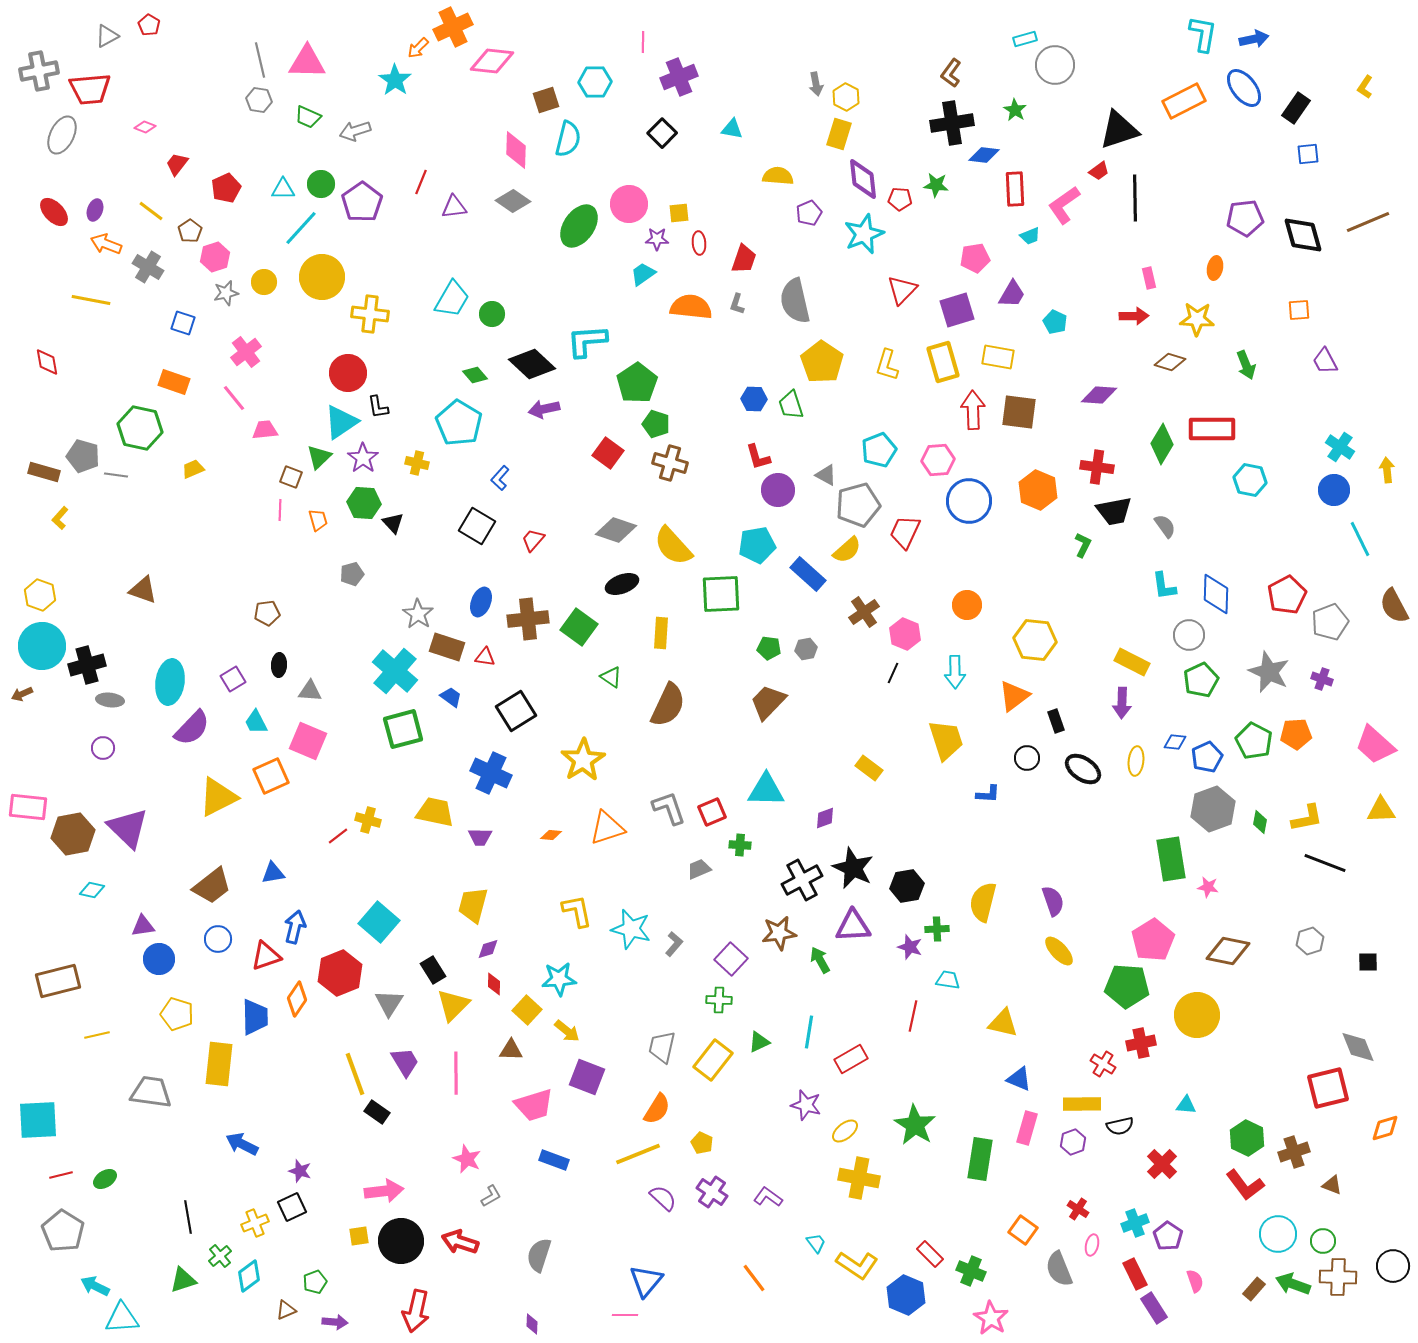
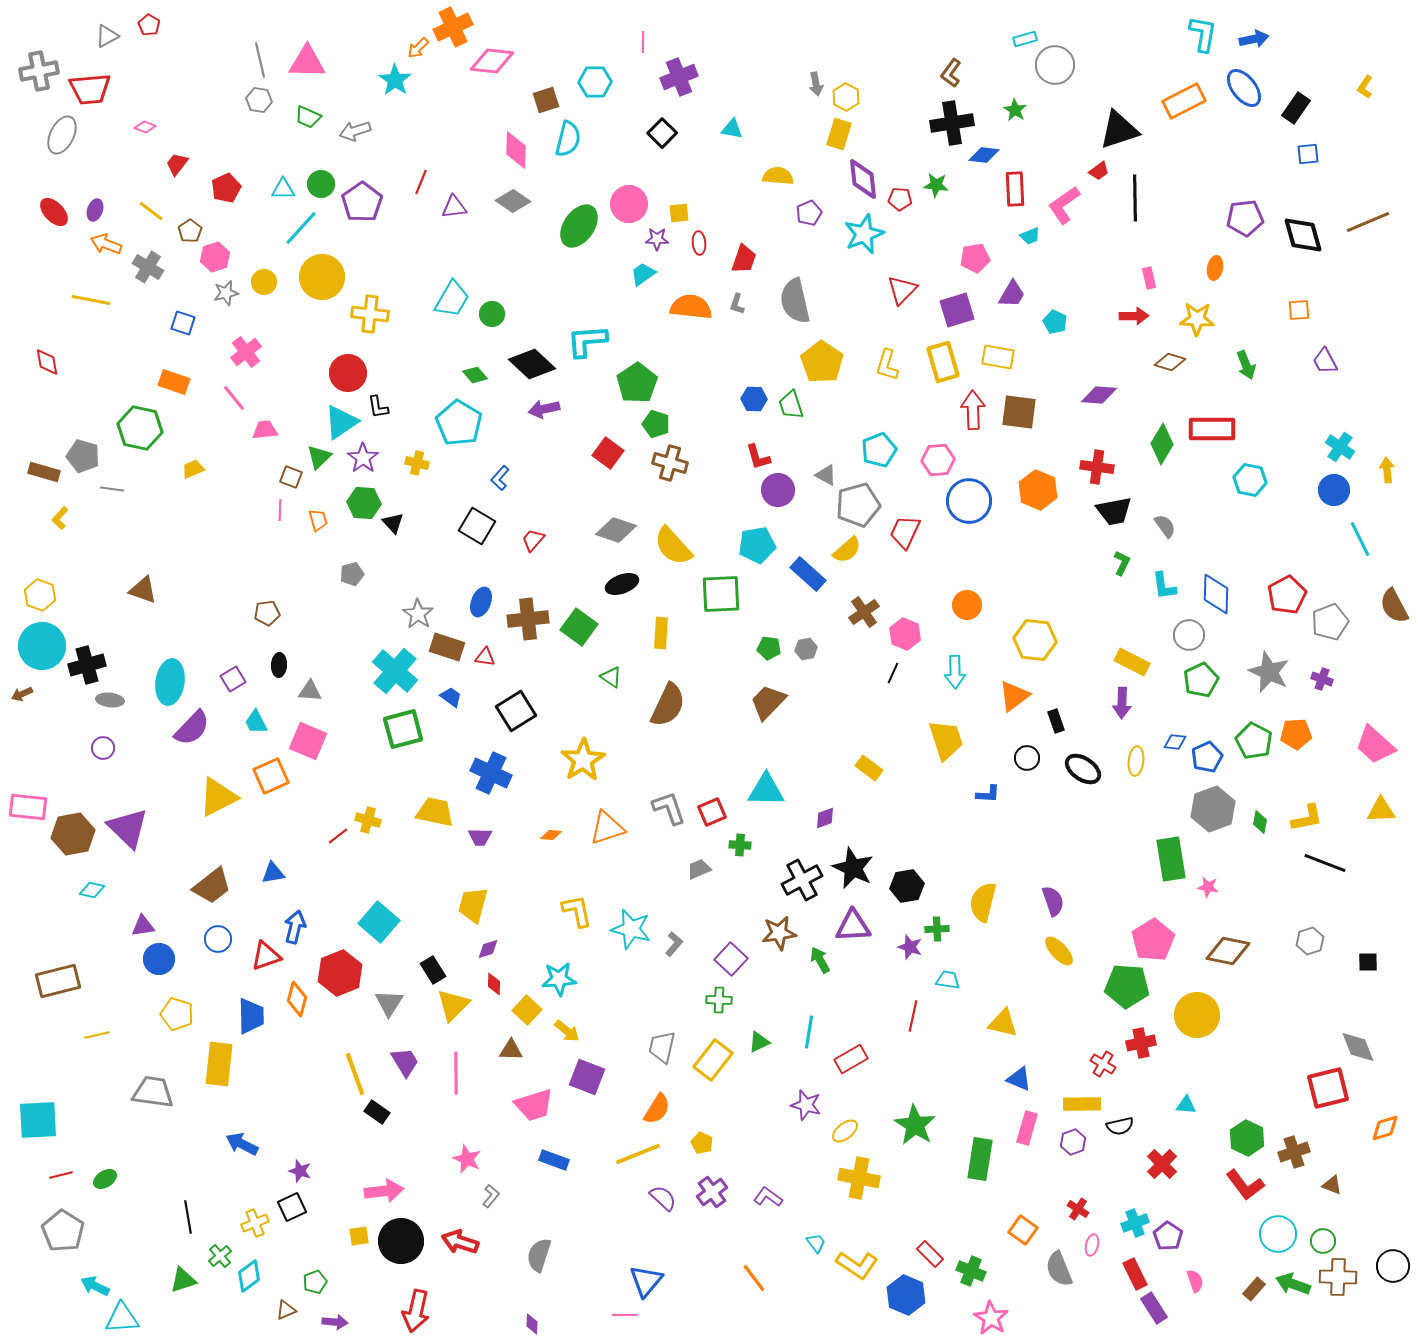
gray line at (116, 475): moved 4 px left, 14 px down
green L-shape at (1083, 545): moved 39 px right, 18 px down
orange diamond at (297, 999): rotated 20 degrees counterclockwise
blue trapezoid at (255, 1017): moved 4 px left, 1 px up
gray trapezoid at (151, 1092): moved 2 px right
purple cross at (712, 1192): rotated 20 degrees clockwise
gray L-shape at (491, 1196): rotated 20 degrees counterclockwise
